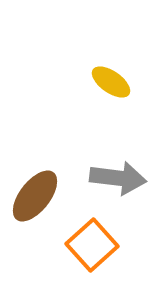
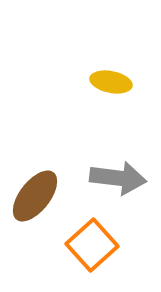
yellow ellipse: rotated 24 degrees counterclockwise
